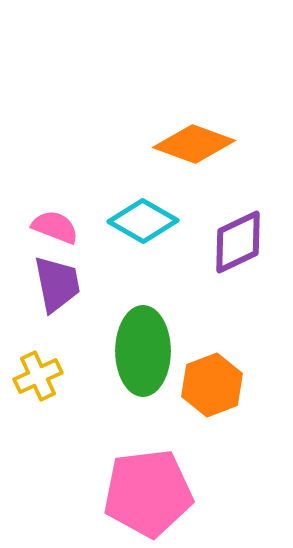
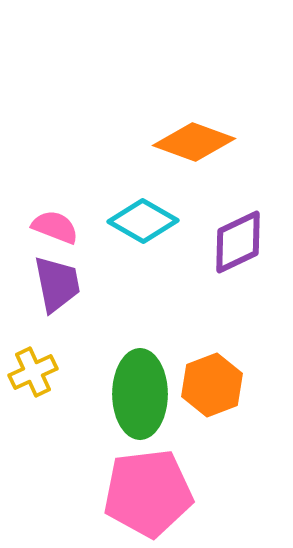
orange diamond: moved 2 px up
green ellipse: moved 3 px left, 43 px down
yellow cross: moved 5 px left, 4 px up
